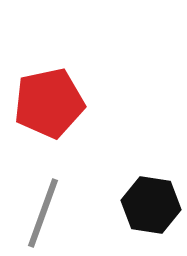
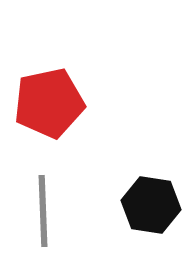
gray line: moved 2 px up; rotated 22 degrees counterclockwise
